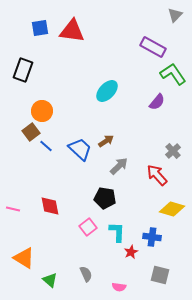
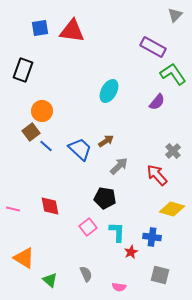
cyan ellipse: moved 2 px right; rotated 15 degrees counterclockwise
